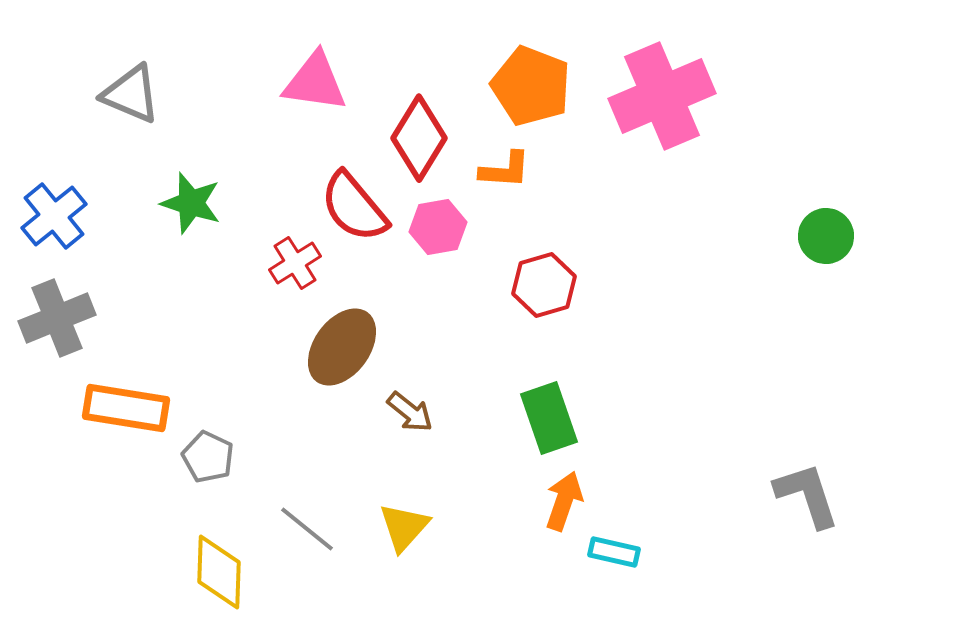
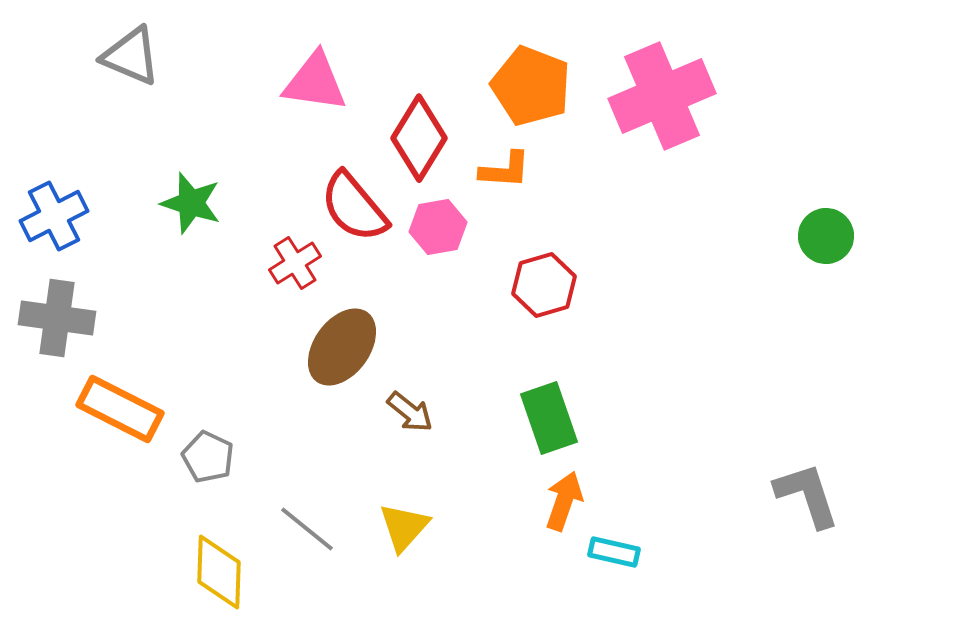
gray triangle: moved 38 px up
blue cross: rotated 12 degrees clockwise
gray cross: rotated 30 degrees clockwise
orange rectangle: moved 6 px left, 1 px down; rotated 18 degrees clockwise
